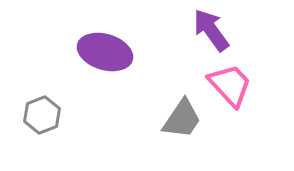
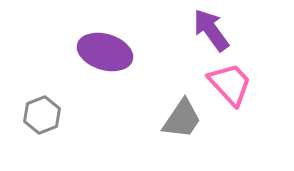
pink trapezoid: moved 1 px up
